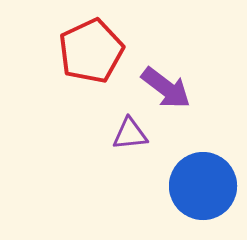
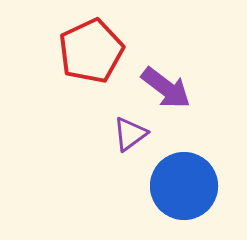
purple triangle: rotated 30 degrees counterclockwise
blue circle: moved 19 px left
